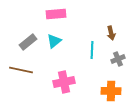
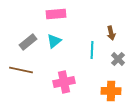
gray cross: rotated 24 degrees counterclockwise
